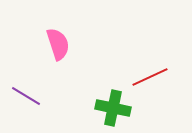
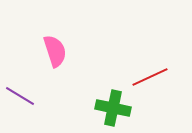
pink semicircle: moved 3 px left, 7 px down
purple line: moved 6 px left
